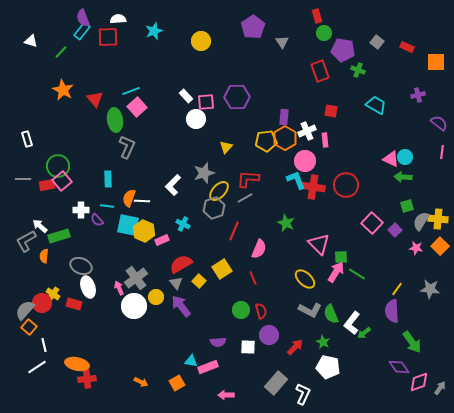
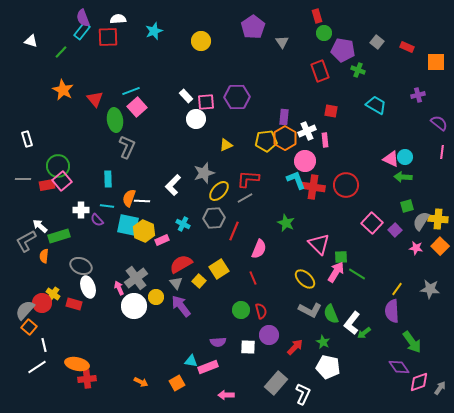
yellow triangle at (226, 147): moved 2 px up; rotated 24 degrees clockwise
gray hexagon at (214, 208): moved 10 px down; rotated 15 degrees clockwise
yellow square at (222, 269): moved 3 px left
